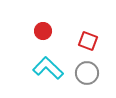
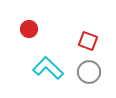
red circle: moved 14 px left, 2 px up
gray circle: moved 2 px right, 1 px up
